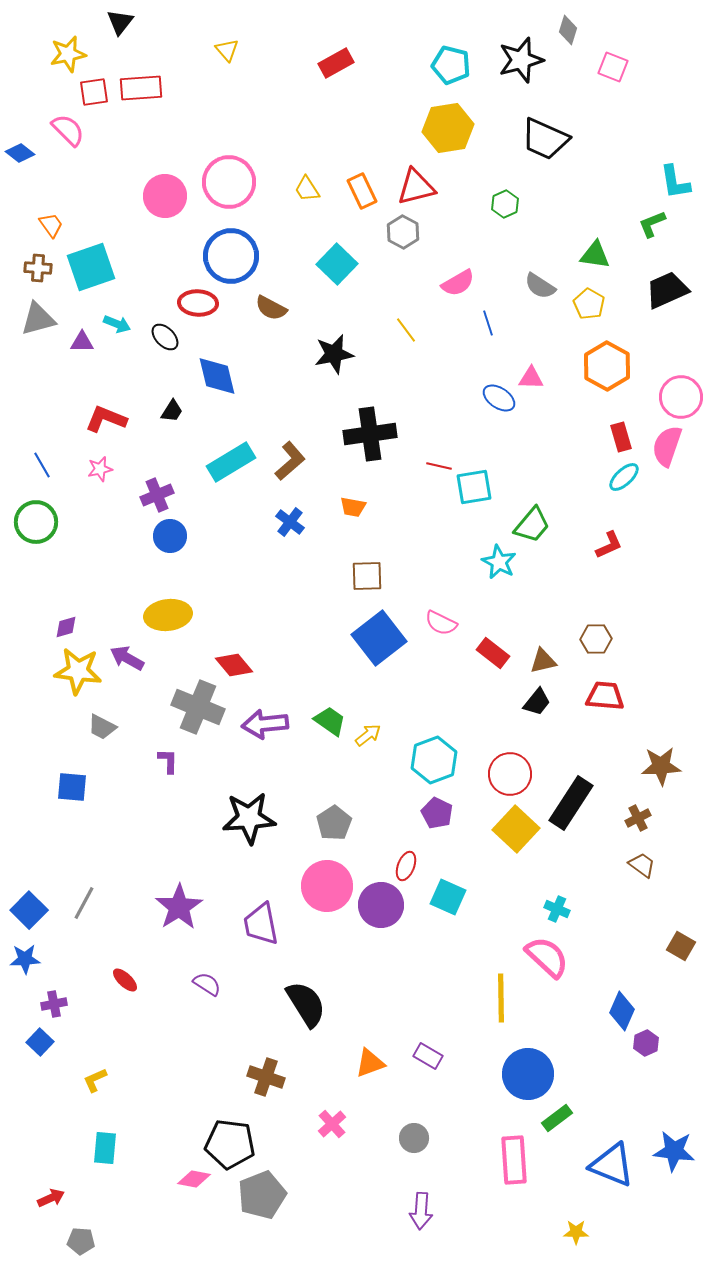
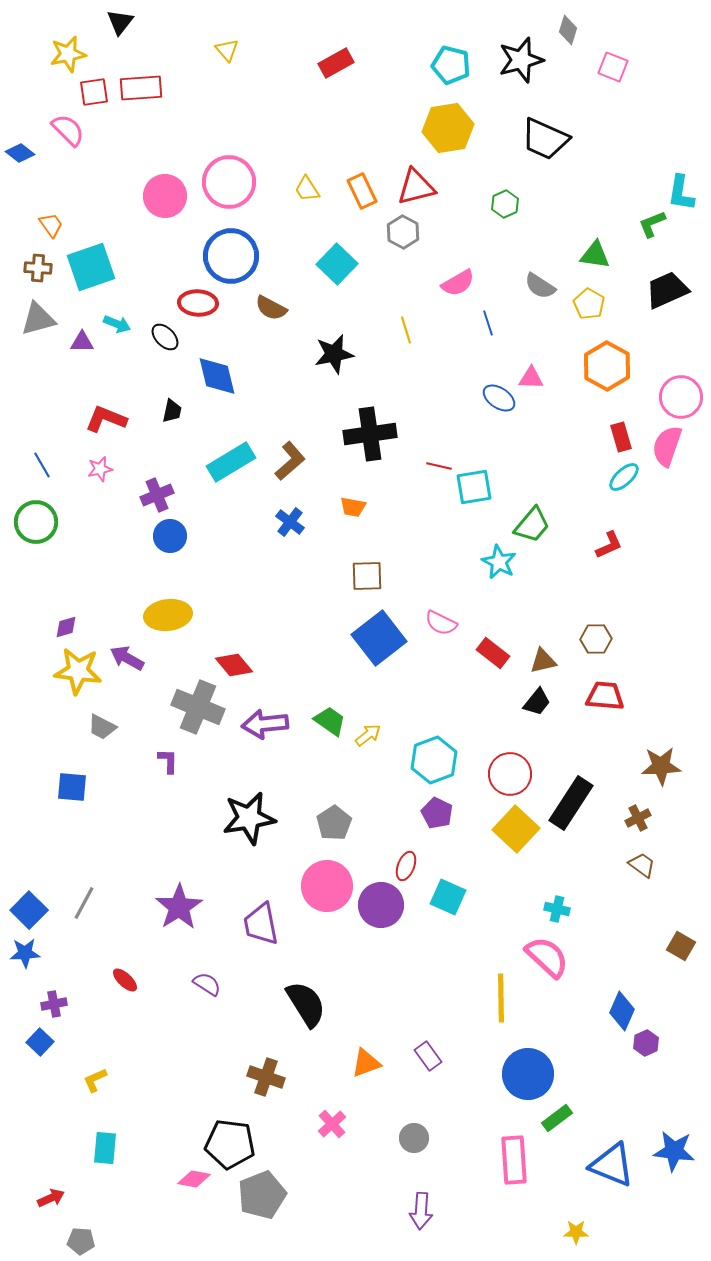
cyan L-shape at (675, 182): moved 6 px right, 11 px down; rotated 18 degrees clockwise
yellow line at (406, 330): rotated 20 degrees clockwise
black trapezoid at (172, 411): rotated 20 degrees counterclockwise
black star at (249, 818): rotated 6 degrees counterclockwise
cyan cross at (557, 909): rotated 10 degrees counterclockwise
blue star at (25, 959): moved 6 px up
purple rectangle at (428, 1056): rotated 24 degrees clockwise
orange triangle at (370, 1063): moved 4 px left
